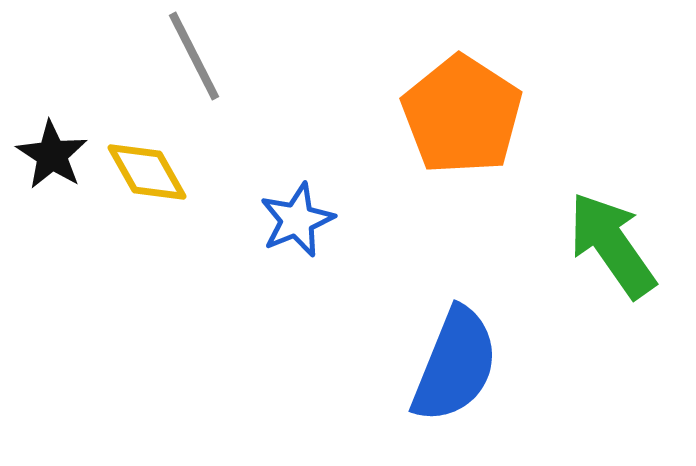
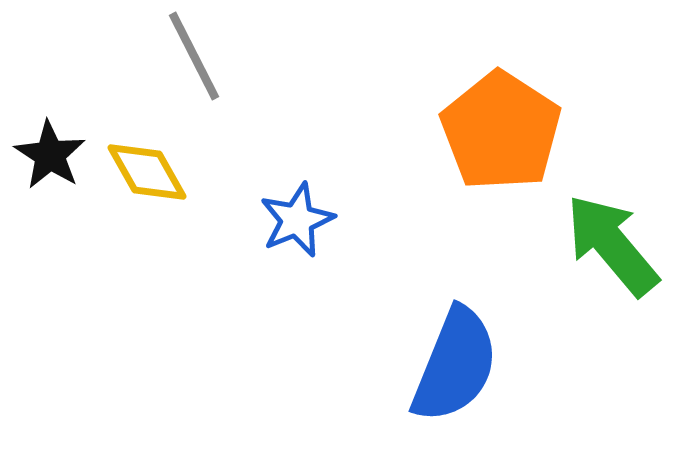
orange pentagon: moved 39 px right, 16 px down
black star: moved 2 px left
green arrow: rotated 5 degrees counterclockwise
